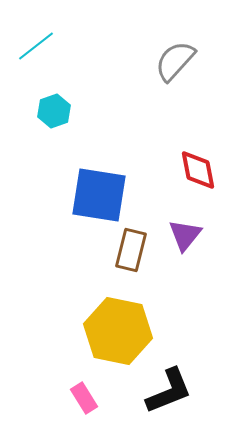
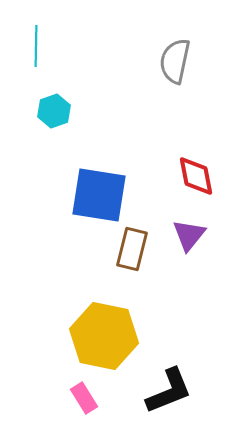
cyan line: rotated 51 degrees counterclockwise
gray semicircle: rotated 30 degrees counterclockwise
red diamond: moved 2 px left, 6 px down
purple triangle: moved 4 px right
brown rectangle: moved 1 px right, 1 px up
yellow hexagon: moved 14 px left, 5 px down
